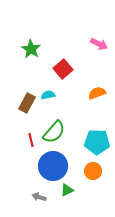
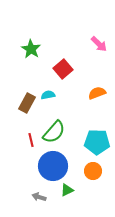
pink arrow: rotated 18 degrees clockwise
